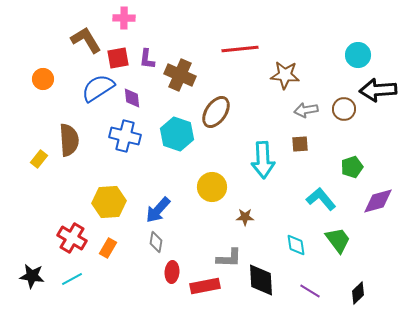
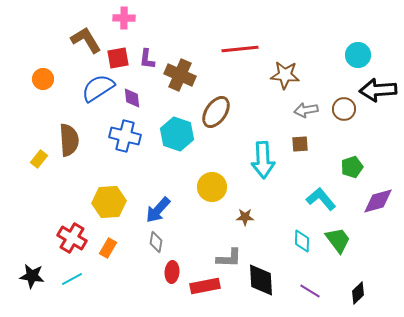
cyan diamond at (296, 245): moved 6 px right, 4 px up; rotated 10 degrees clockwise
